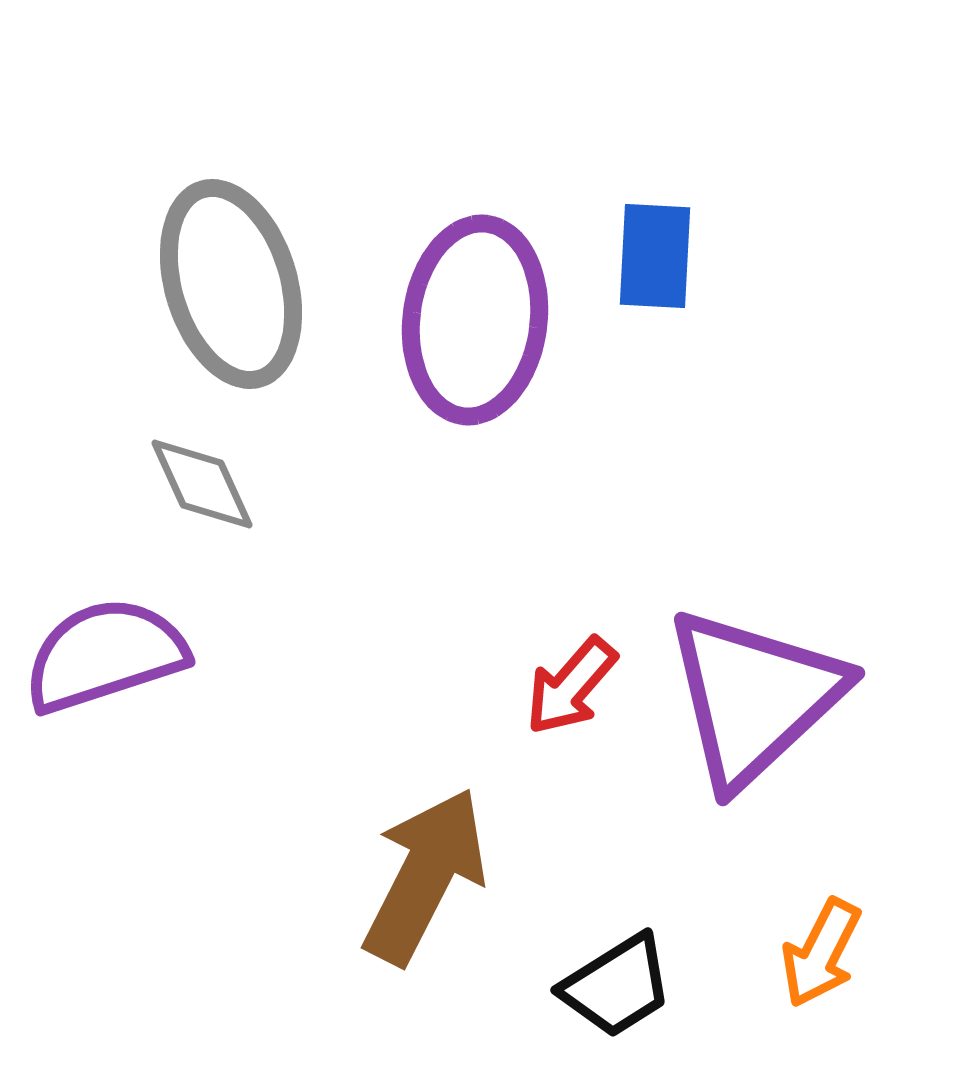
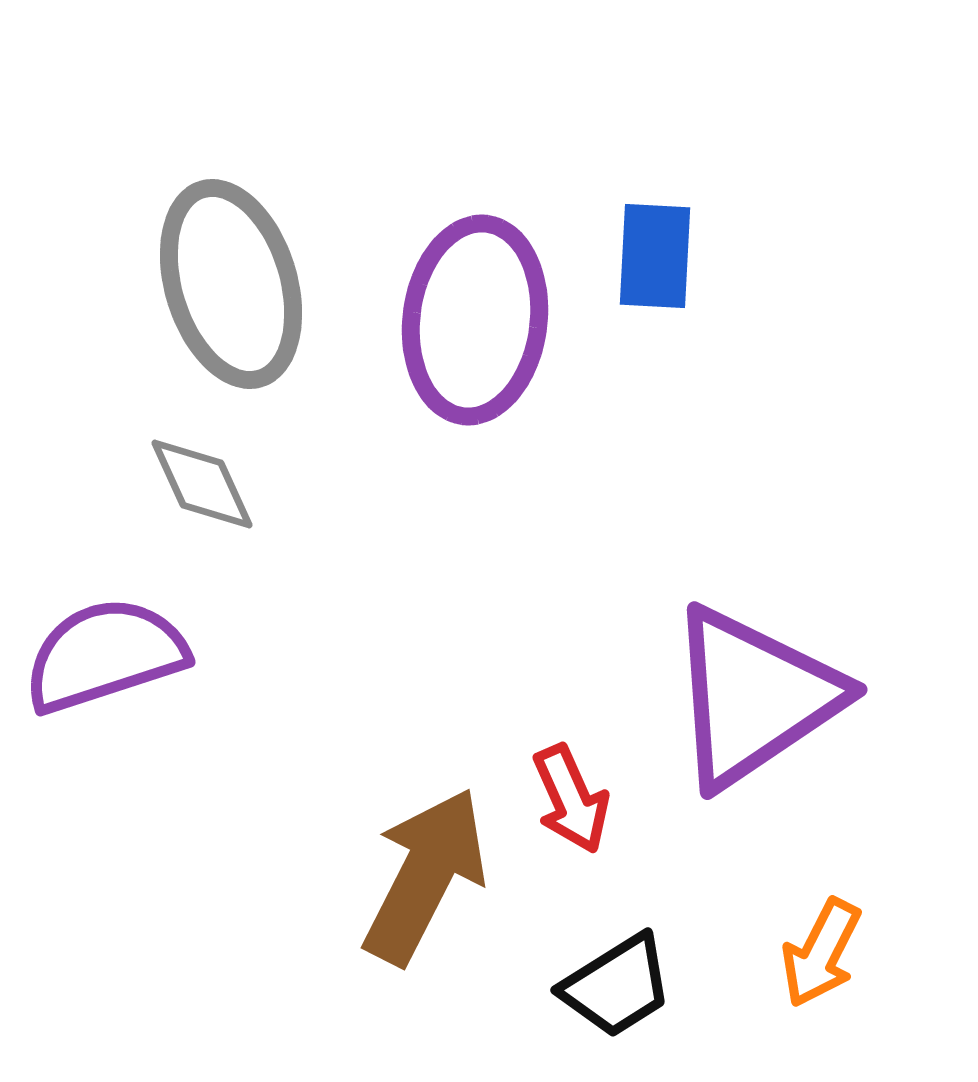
red arrow: moved 113 px down; rotated 65 degrees counterclockwise
purple triangle: rotated 9 degrees clockwise
